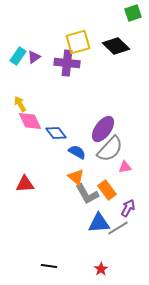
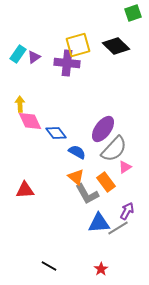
yellow square: moved 3 px down
cyan rectangle: moved 2 px up
yellow arrow: rotated 28 degrees clockwise
gray semicircle: moved 4 px right
pink triangle: rotated 24 degrees counterclockwise
red triangle: moved 6 px down
orange rectangle: moved 1 px left, 8 px up
purple arrow: moved 1 px left, 3 px down
black line: rotated 21 degrees clockwise
